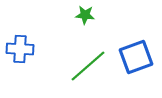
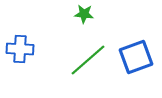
green star: moved 1 px left, 1 px up
green line: moved 6 px up
